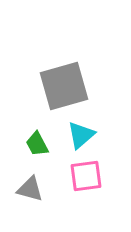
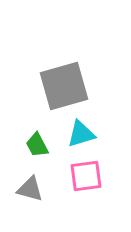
cyan triangle: moved 1 px up; rotated 24 degrees clockwise
green trapezoid: moved 1 px down
